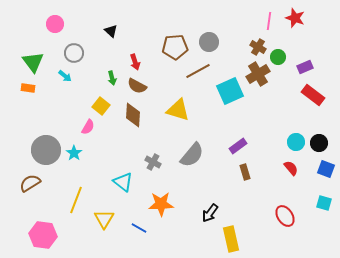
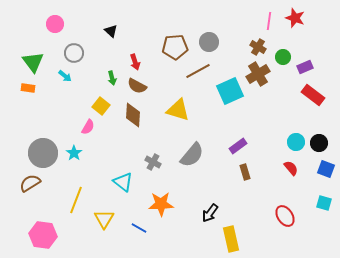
green circle at (278, 57): moved 5 px right
gray circle at (46, 150): moved 3 px left, 3 px down
